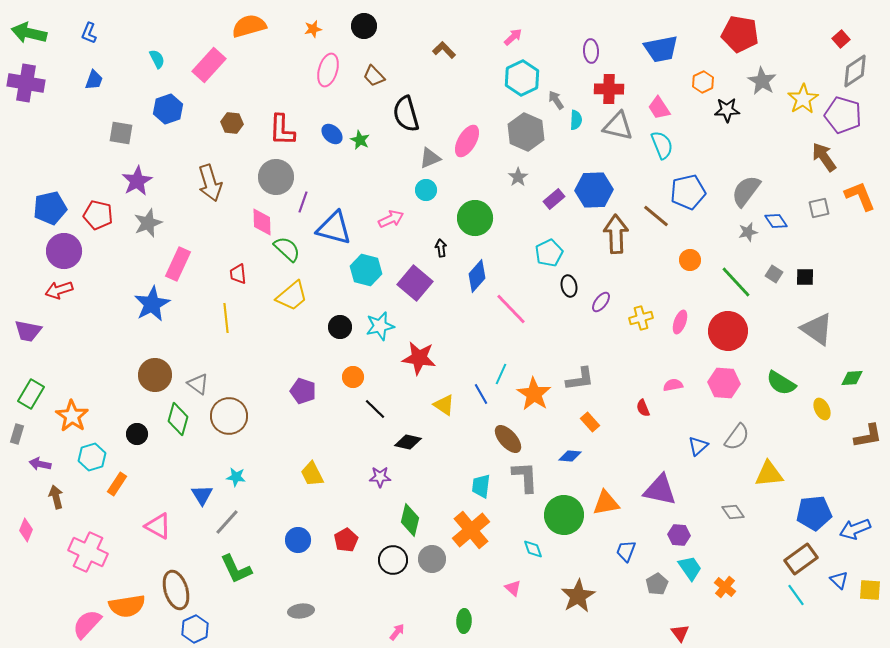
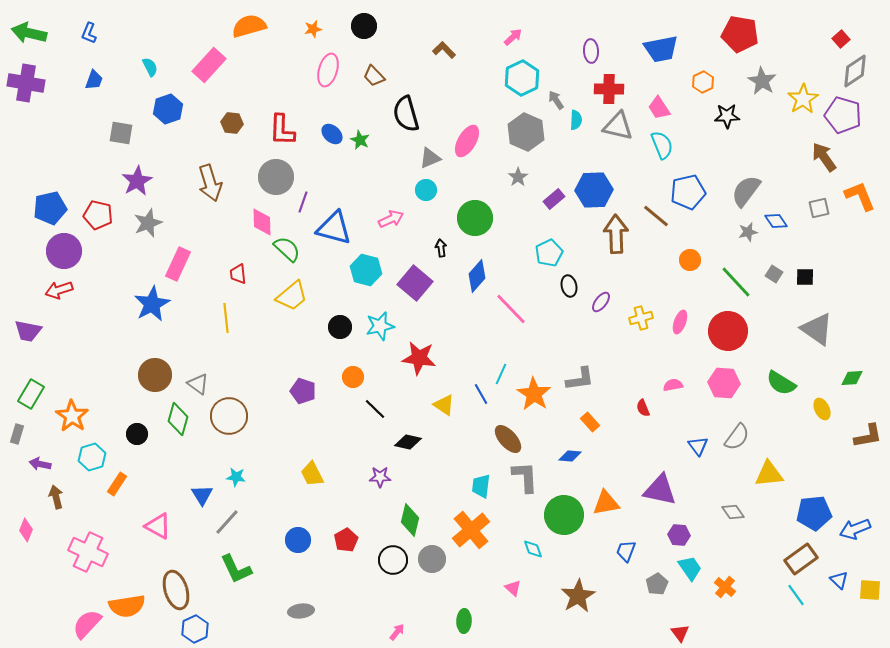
cyan semicircle at (157, 59): moved 7 px left, 8 px down
black star at (727, 110): moved 6 px down
blue triangle at (698, 446): rotated 25 degrees counterclockwise
